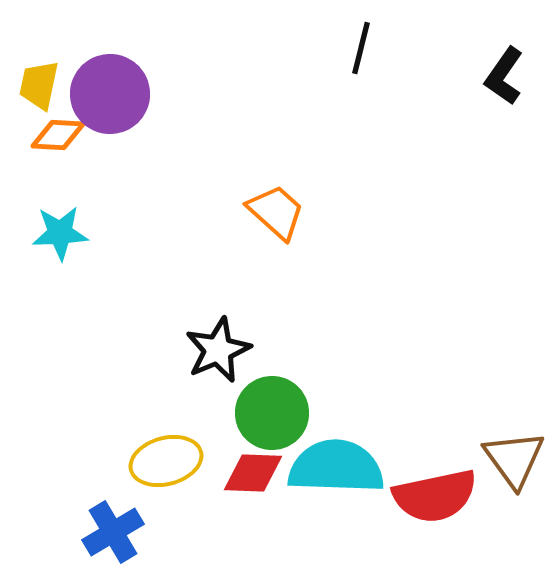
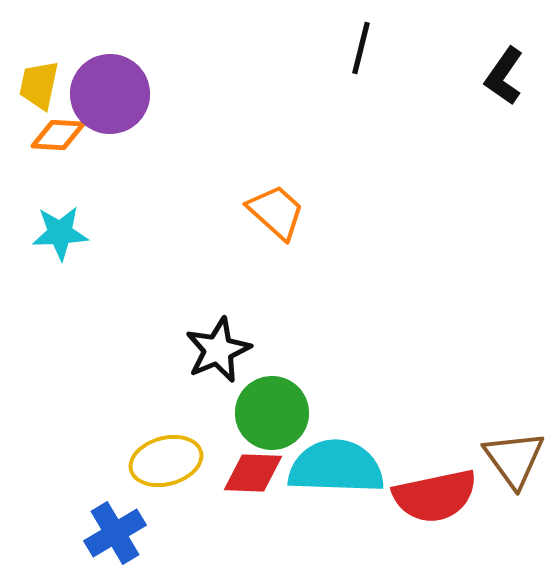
blue cross: moved 2 px right, 1 px down
